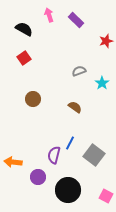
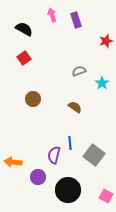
pink arrow: moved 3 px right
purple rectangle: rotated 28 degrees clockwise
blue line: rotated 32 degrees counterclockwise
